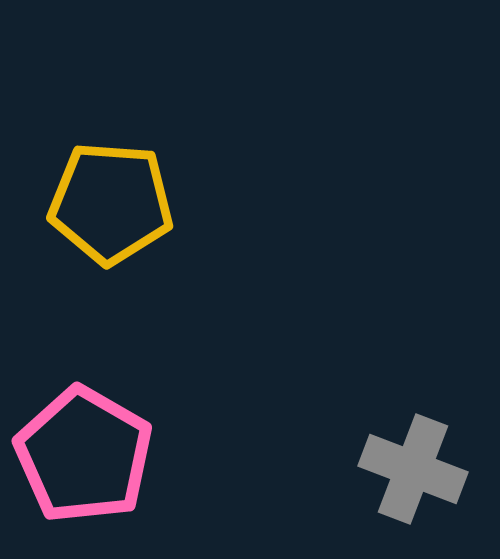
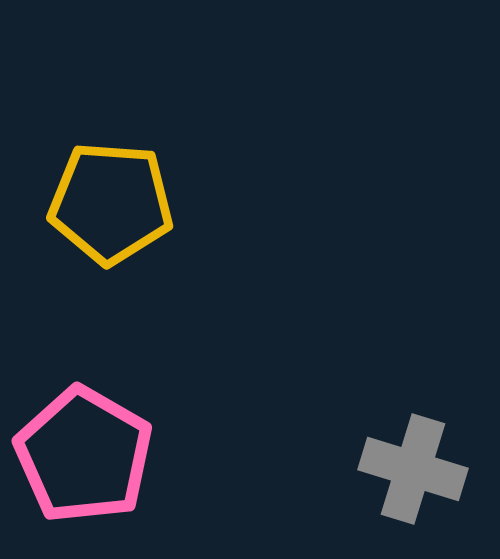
gray cross: rotated 4 degrees counterclockwise
